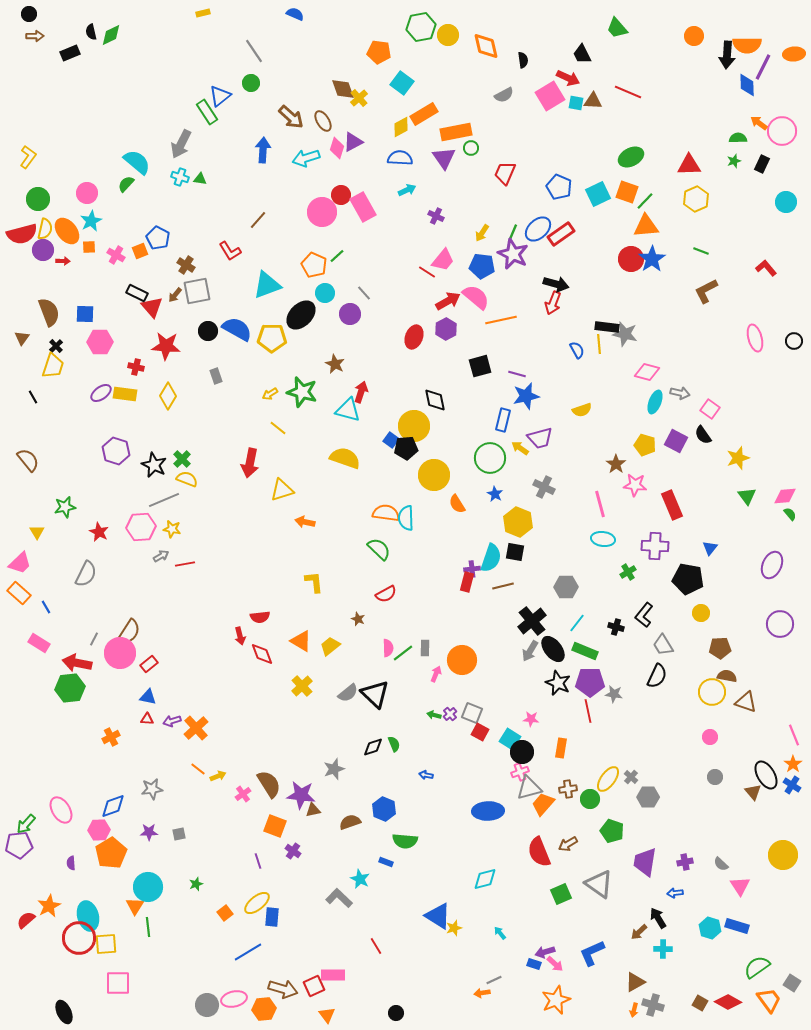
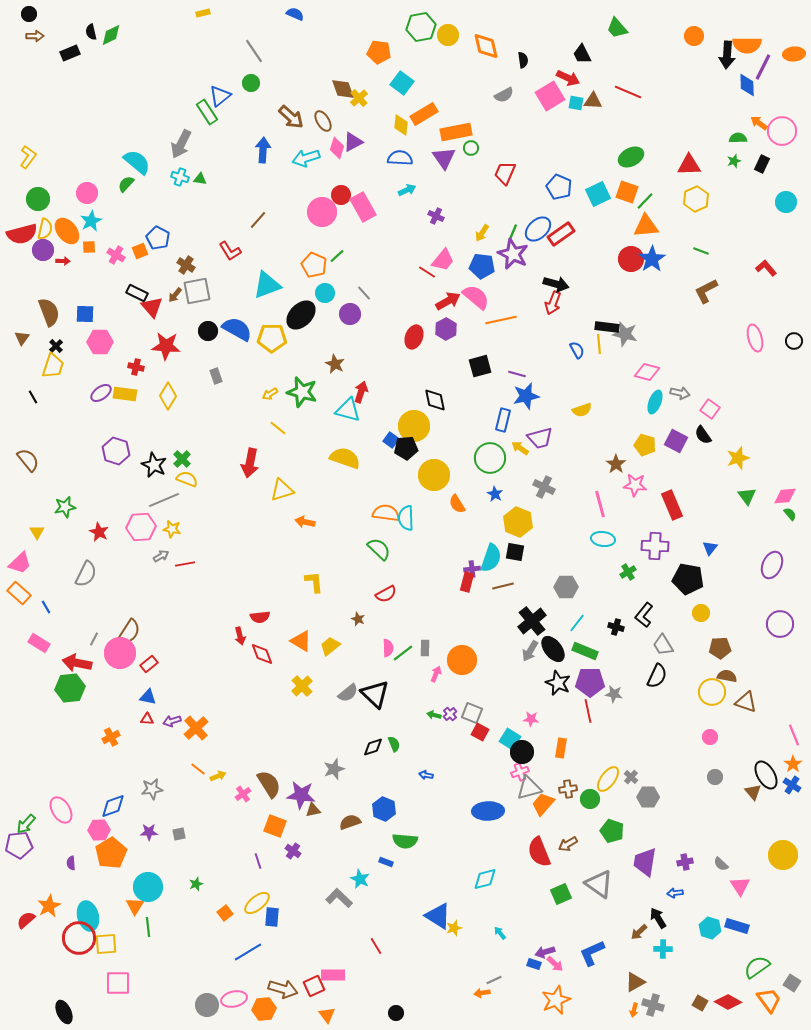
yellow diamond at (401, 127): moved 2 px up; rotated 55 degrees counterclockwise
